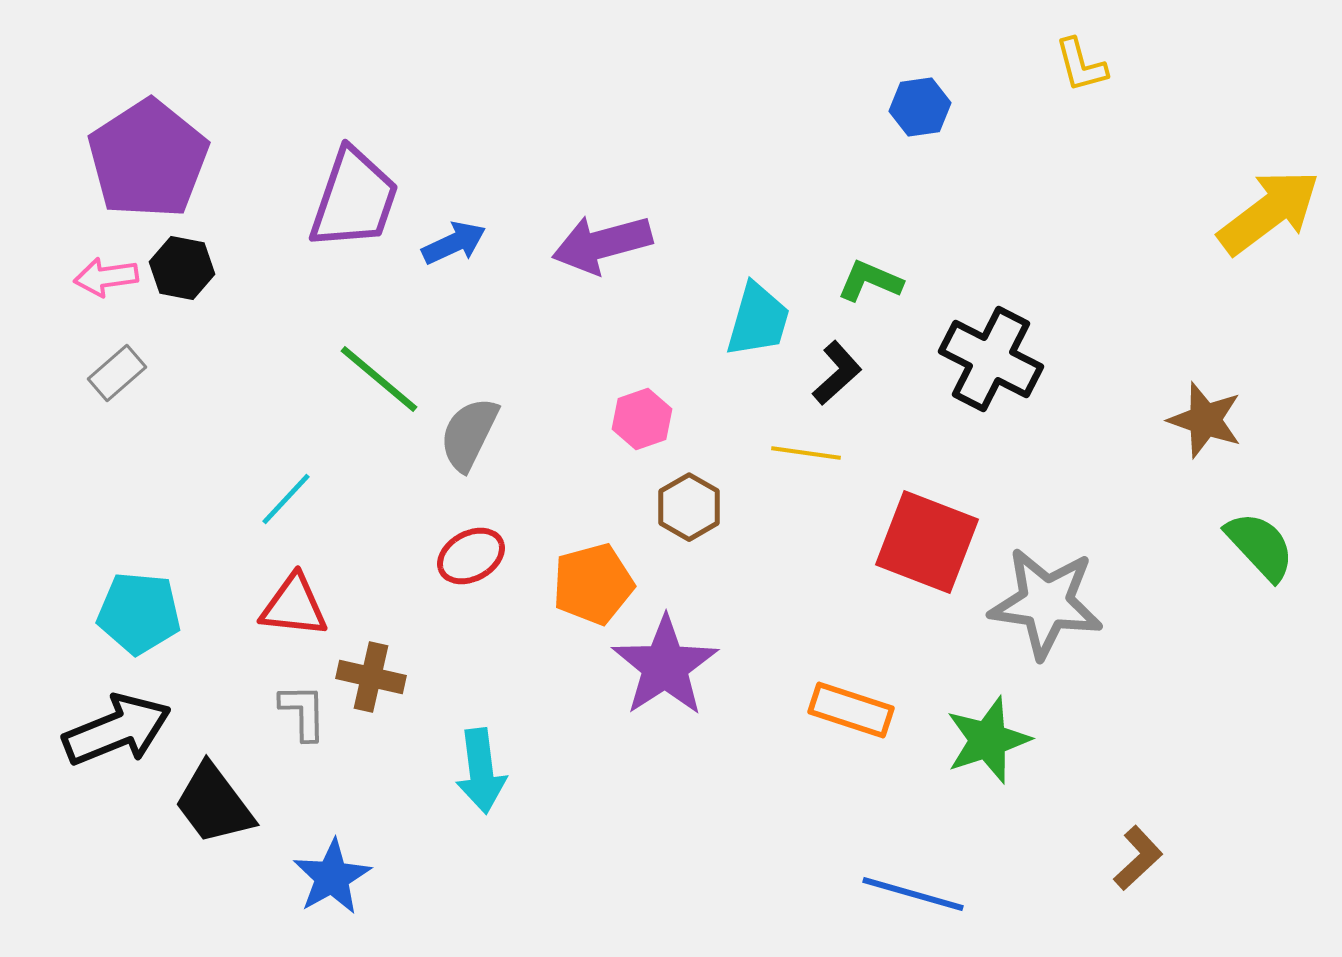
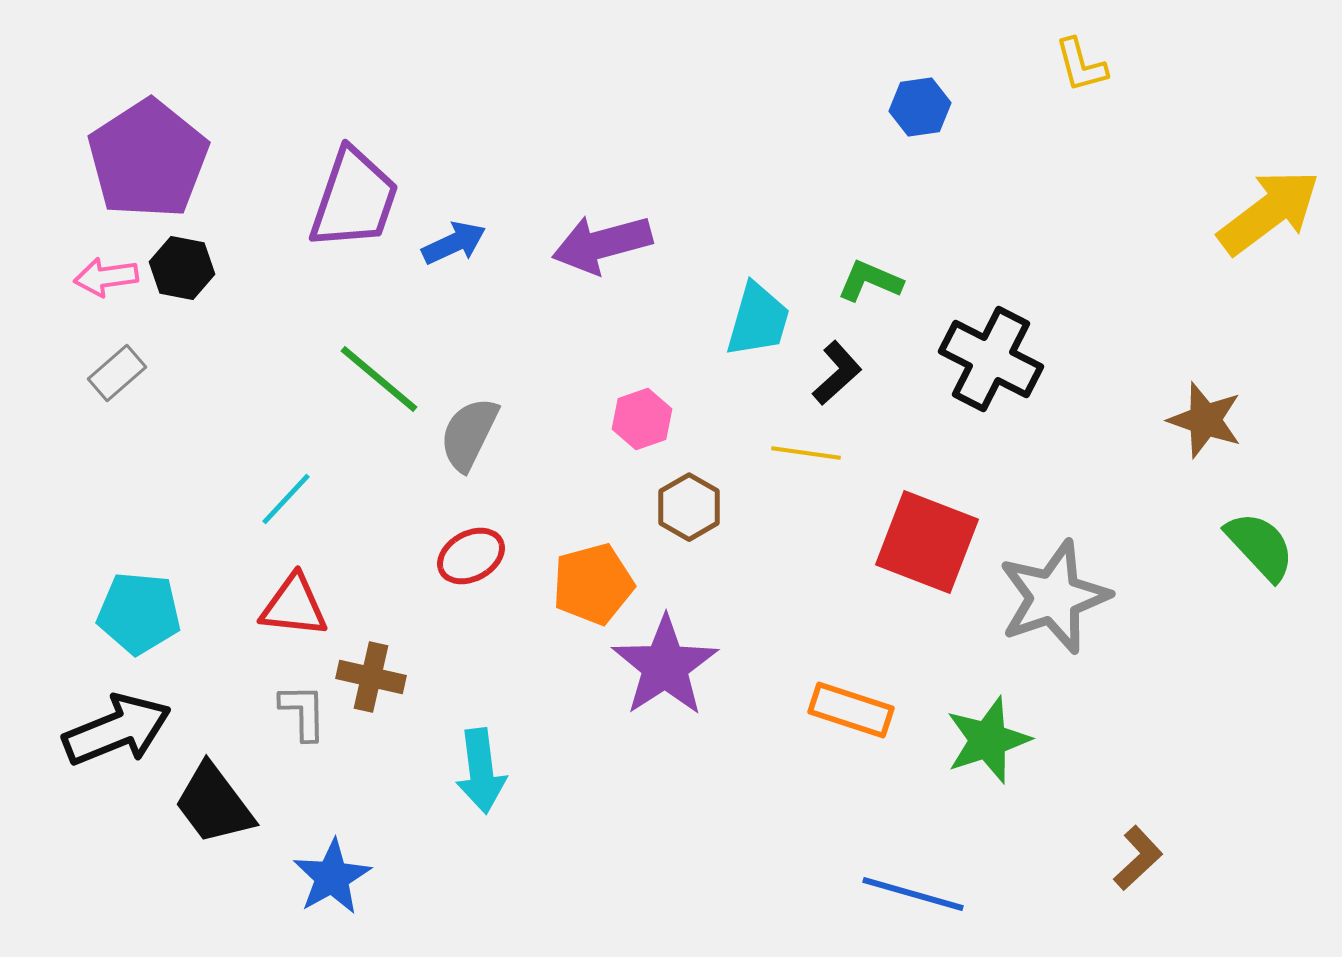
gray star: moved 8 px right, 6 px up; rotated 27 degrees counterclockwise
